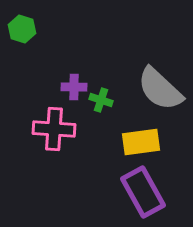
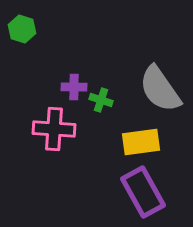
gray semicircle: rotated 12 degrees clockwise
